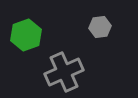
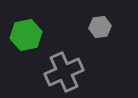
green hexagon: rotated 8 degrees clockwise
